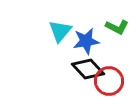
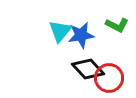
green L-shape: moved 2 px up
blue star: moved 5 px left, 6 px up
red circle: moved 3 px up
